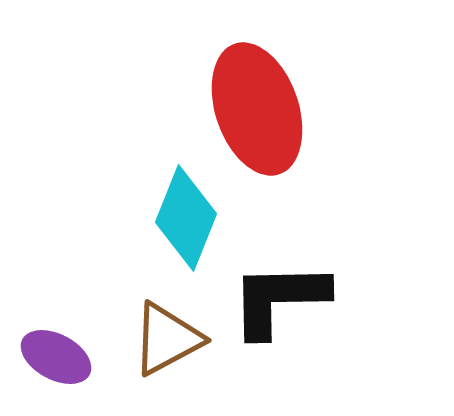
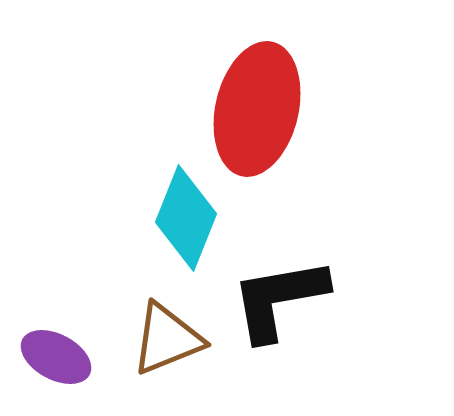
red ellipse: rotated 32 degrees clockwise
black L-shape: rotated 9 degrees counterclockwise
brown triangle: rotated 6 degrees clockwise
